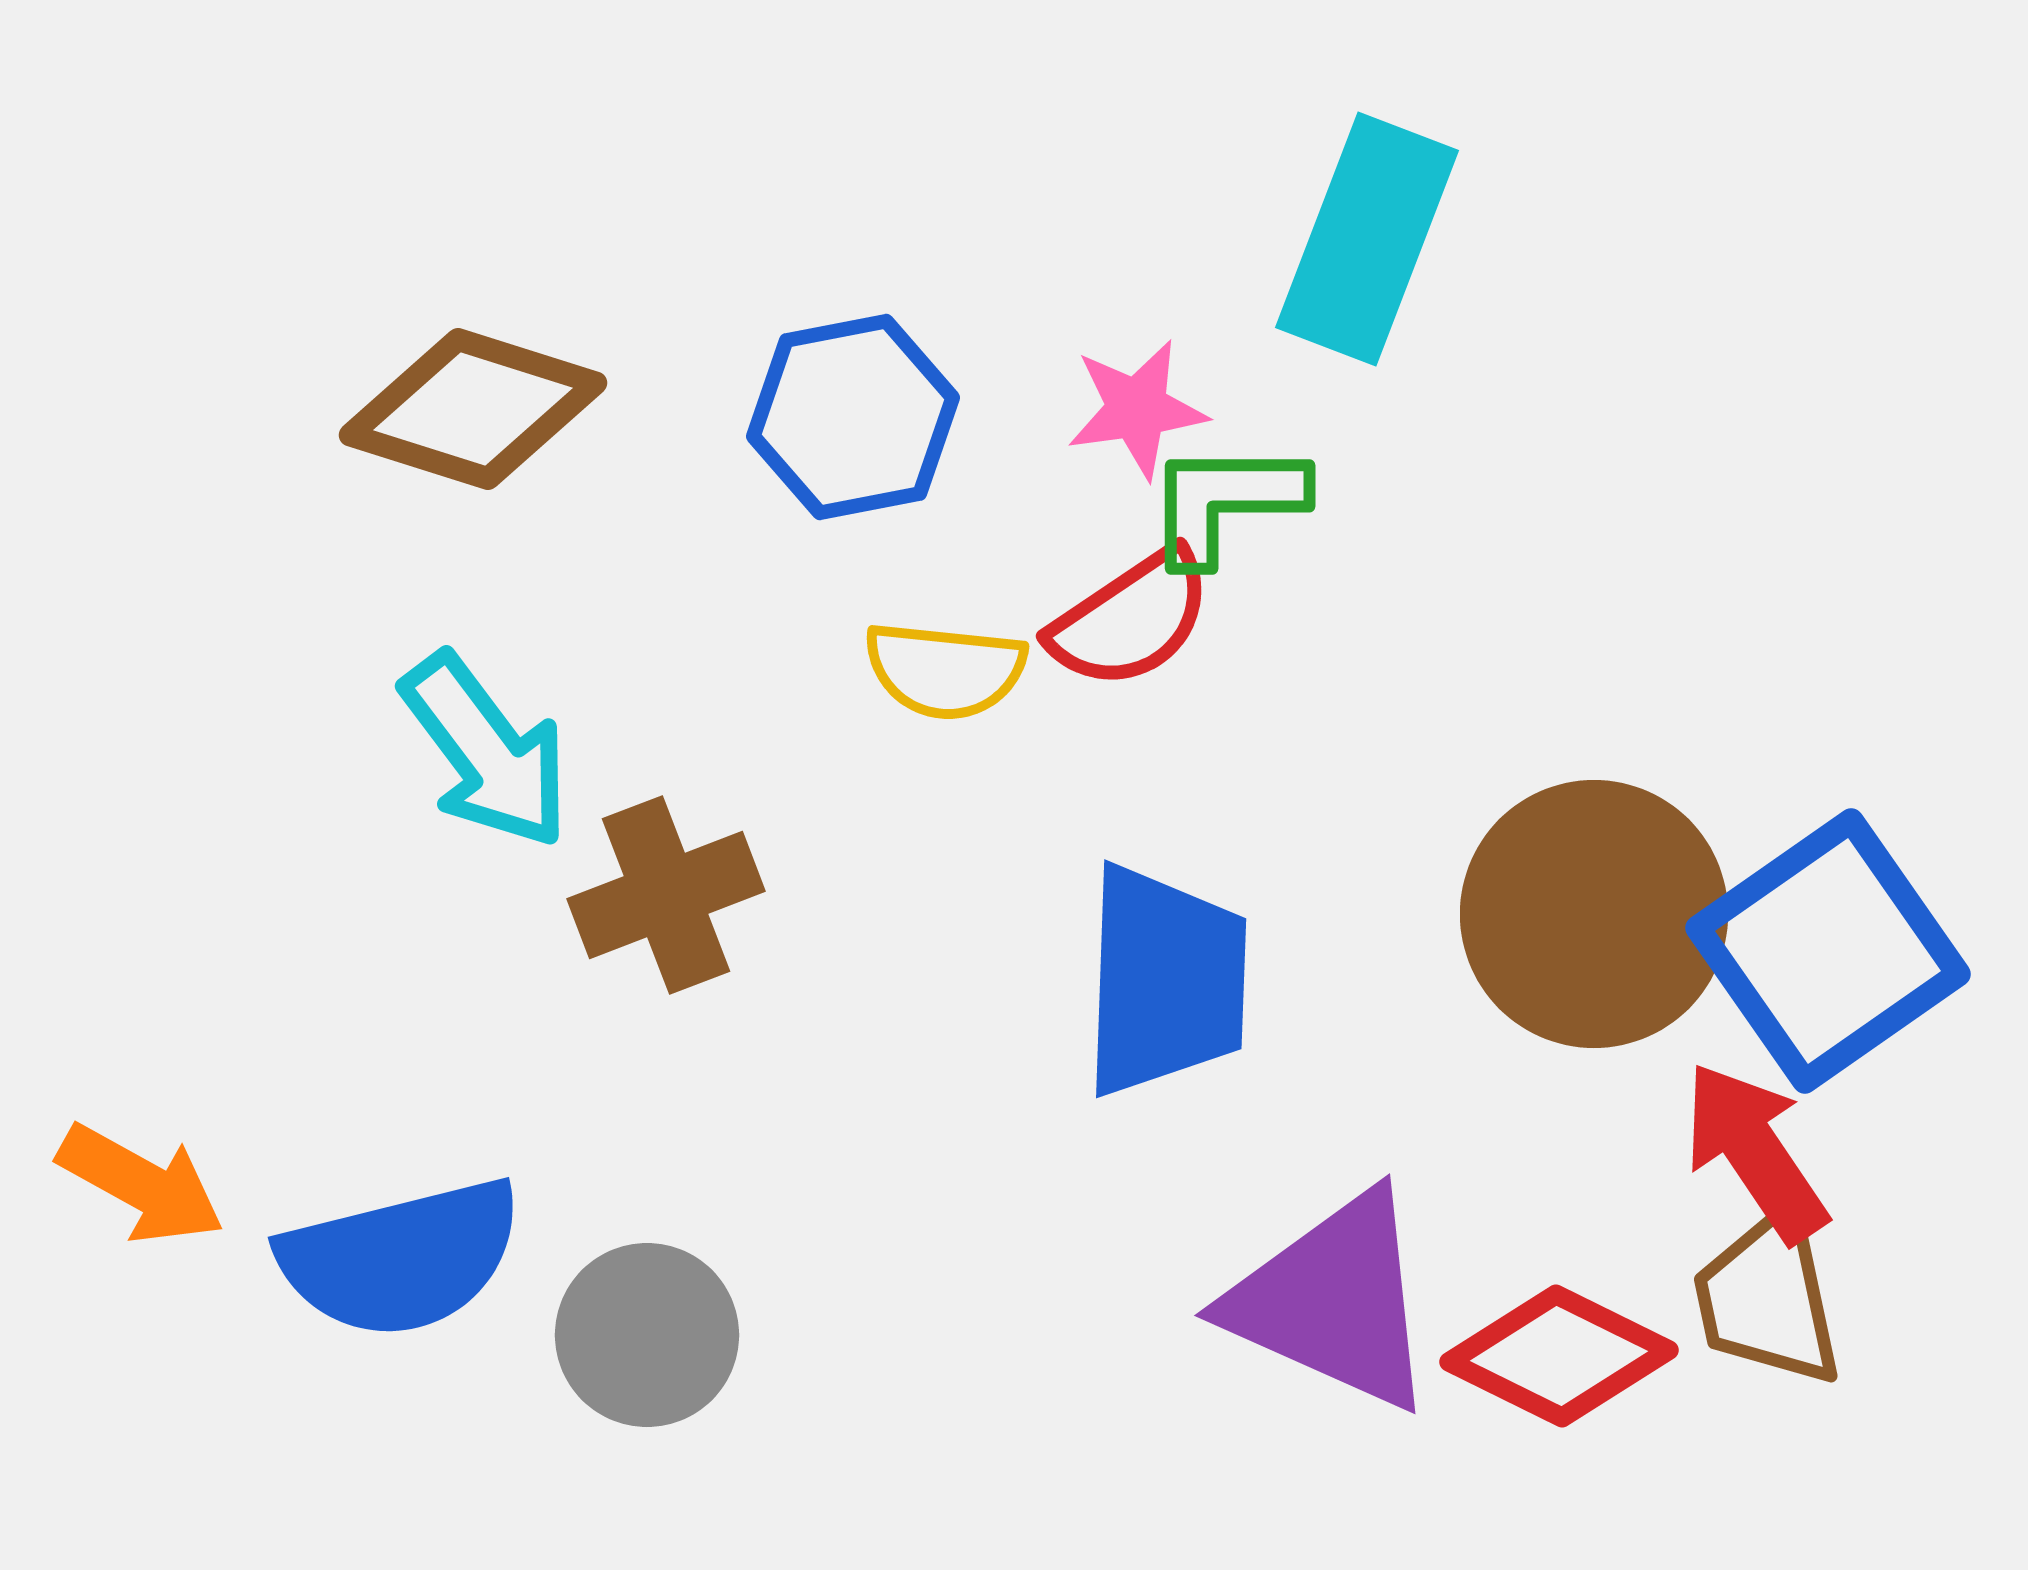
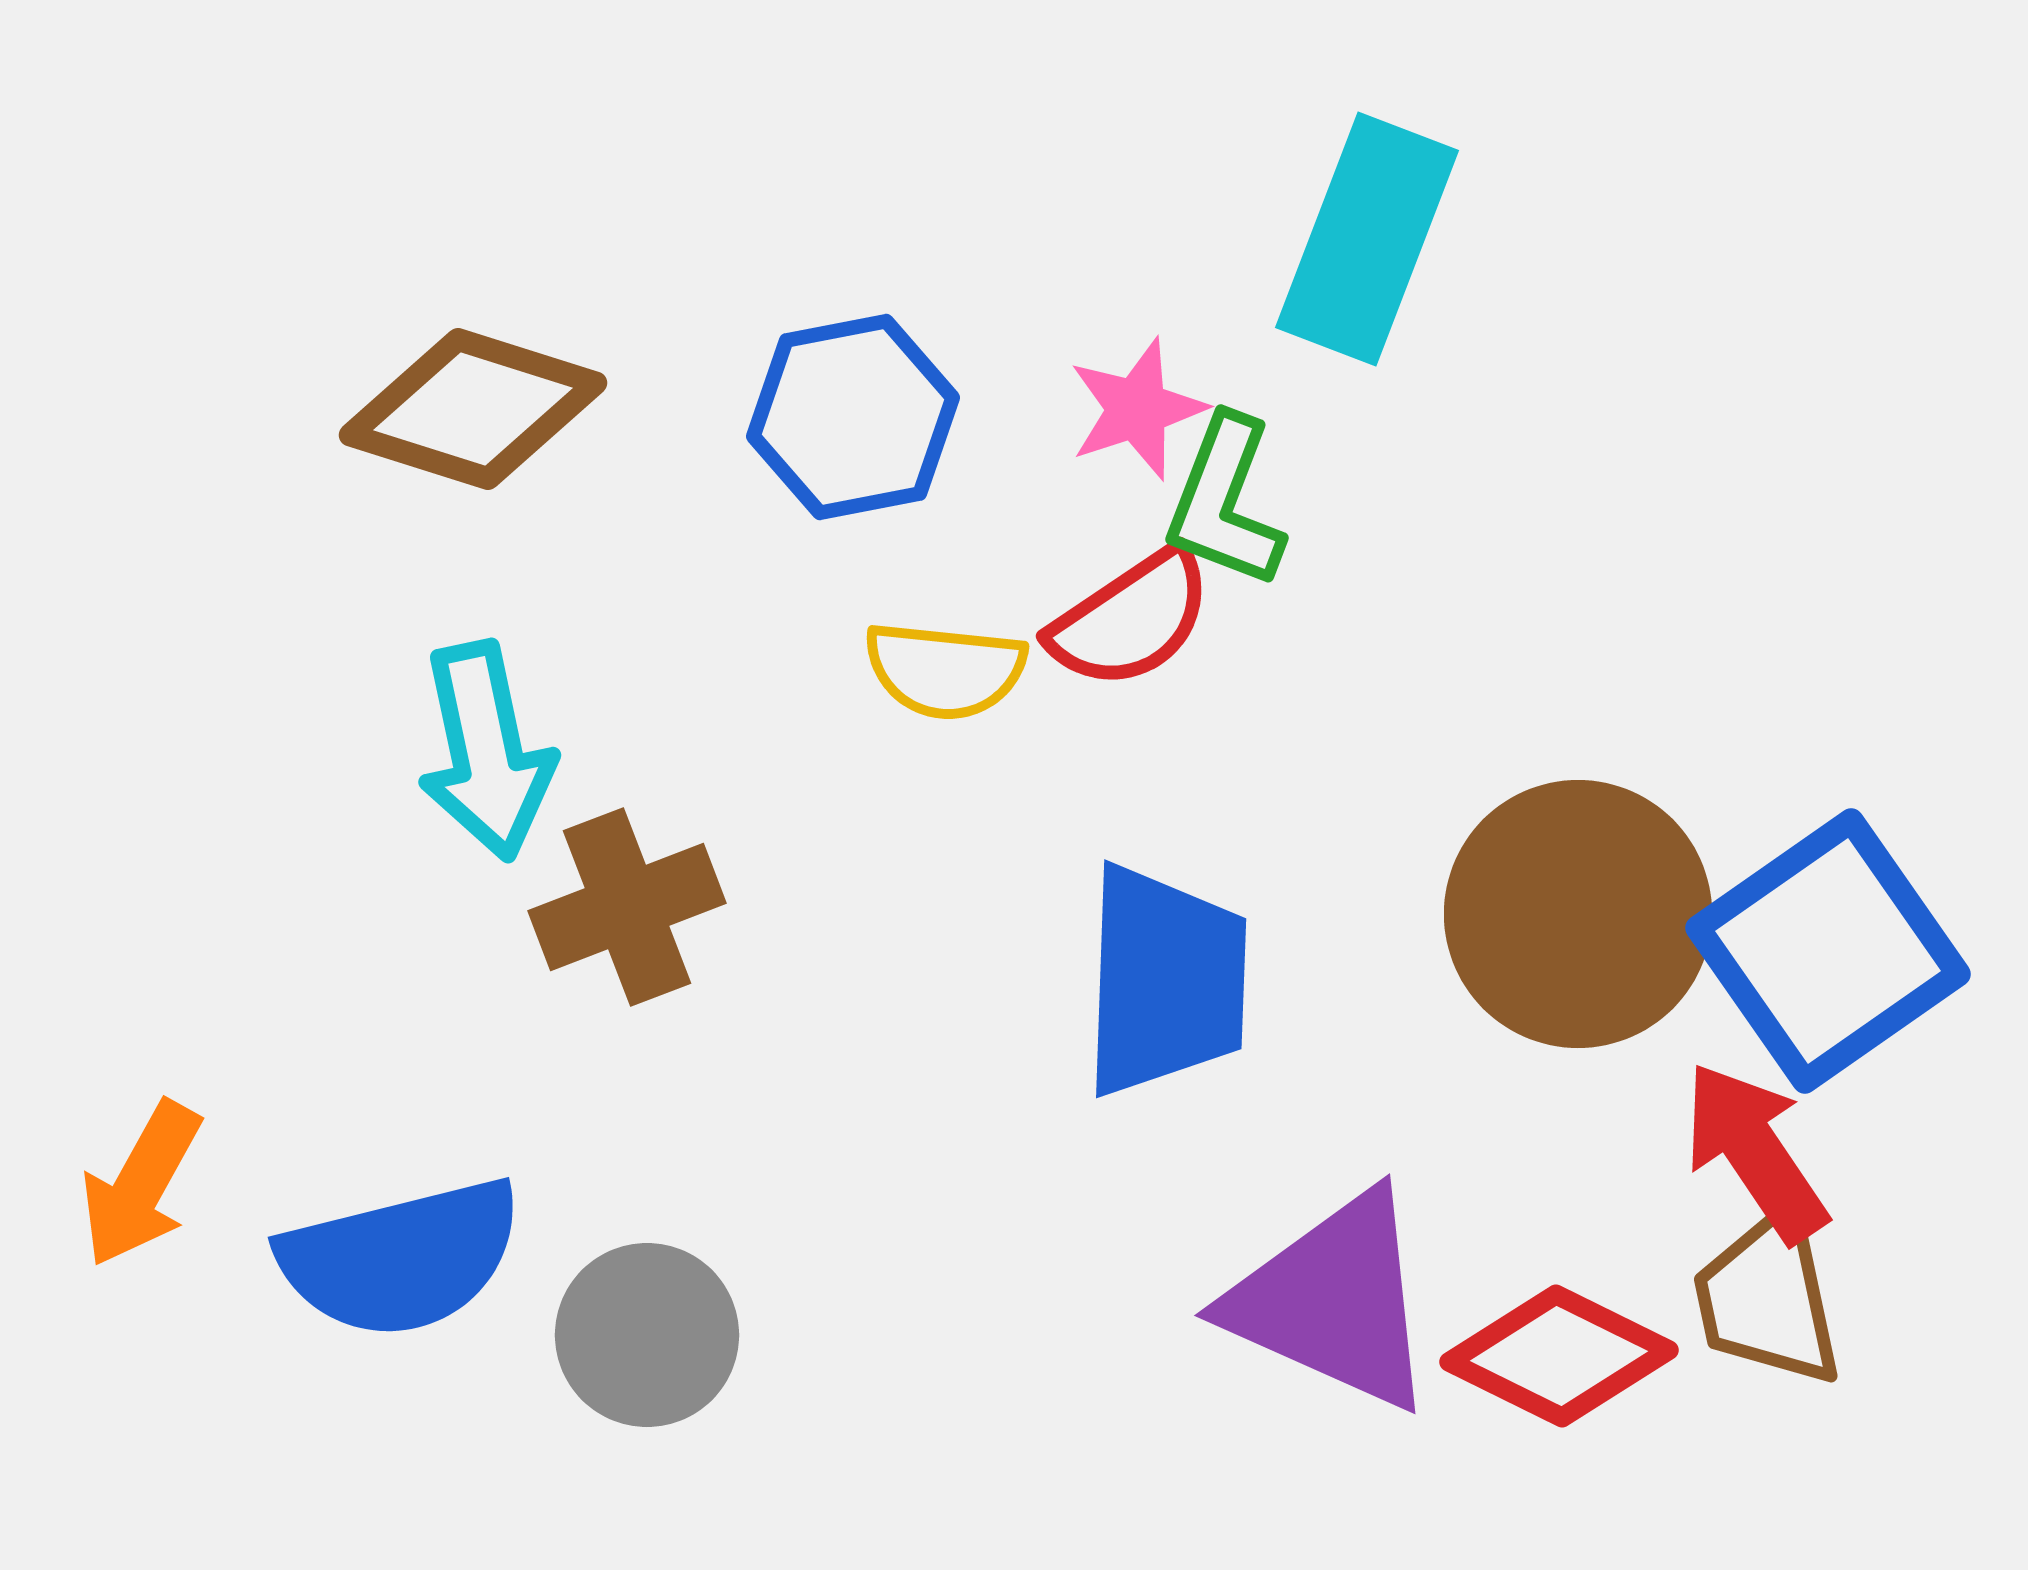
pink star: rotated 10 degrees counterclockwise
green L-shape: rotated 69 degrees counterclockwise
cyan arrow: rotated 25 degrees clockwise
brown cross: moved 39 px left, 12 px down
brown circle: moved 16 px left
orange arrow: rotated 90 degrees clockwise
